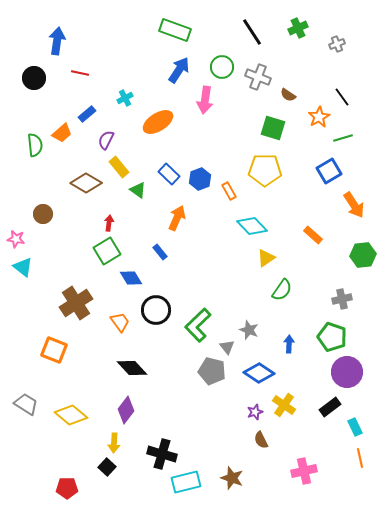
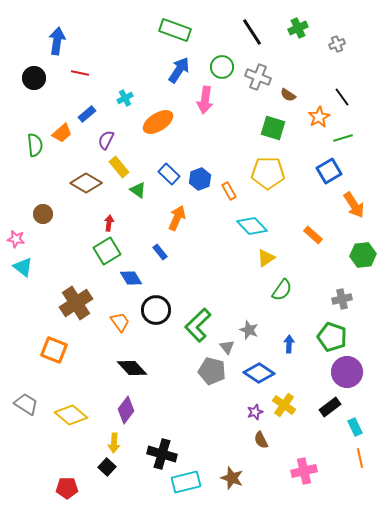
yellow pentagon at (265, 170): moved 3 px right, 3 px down
